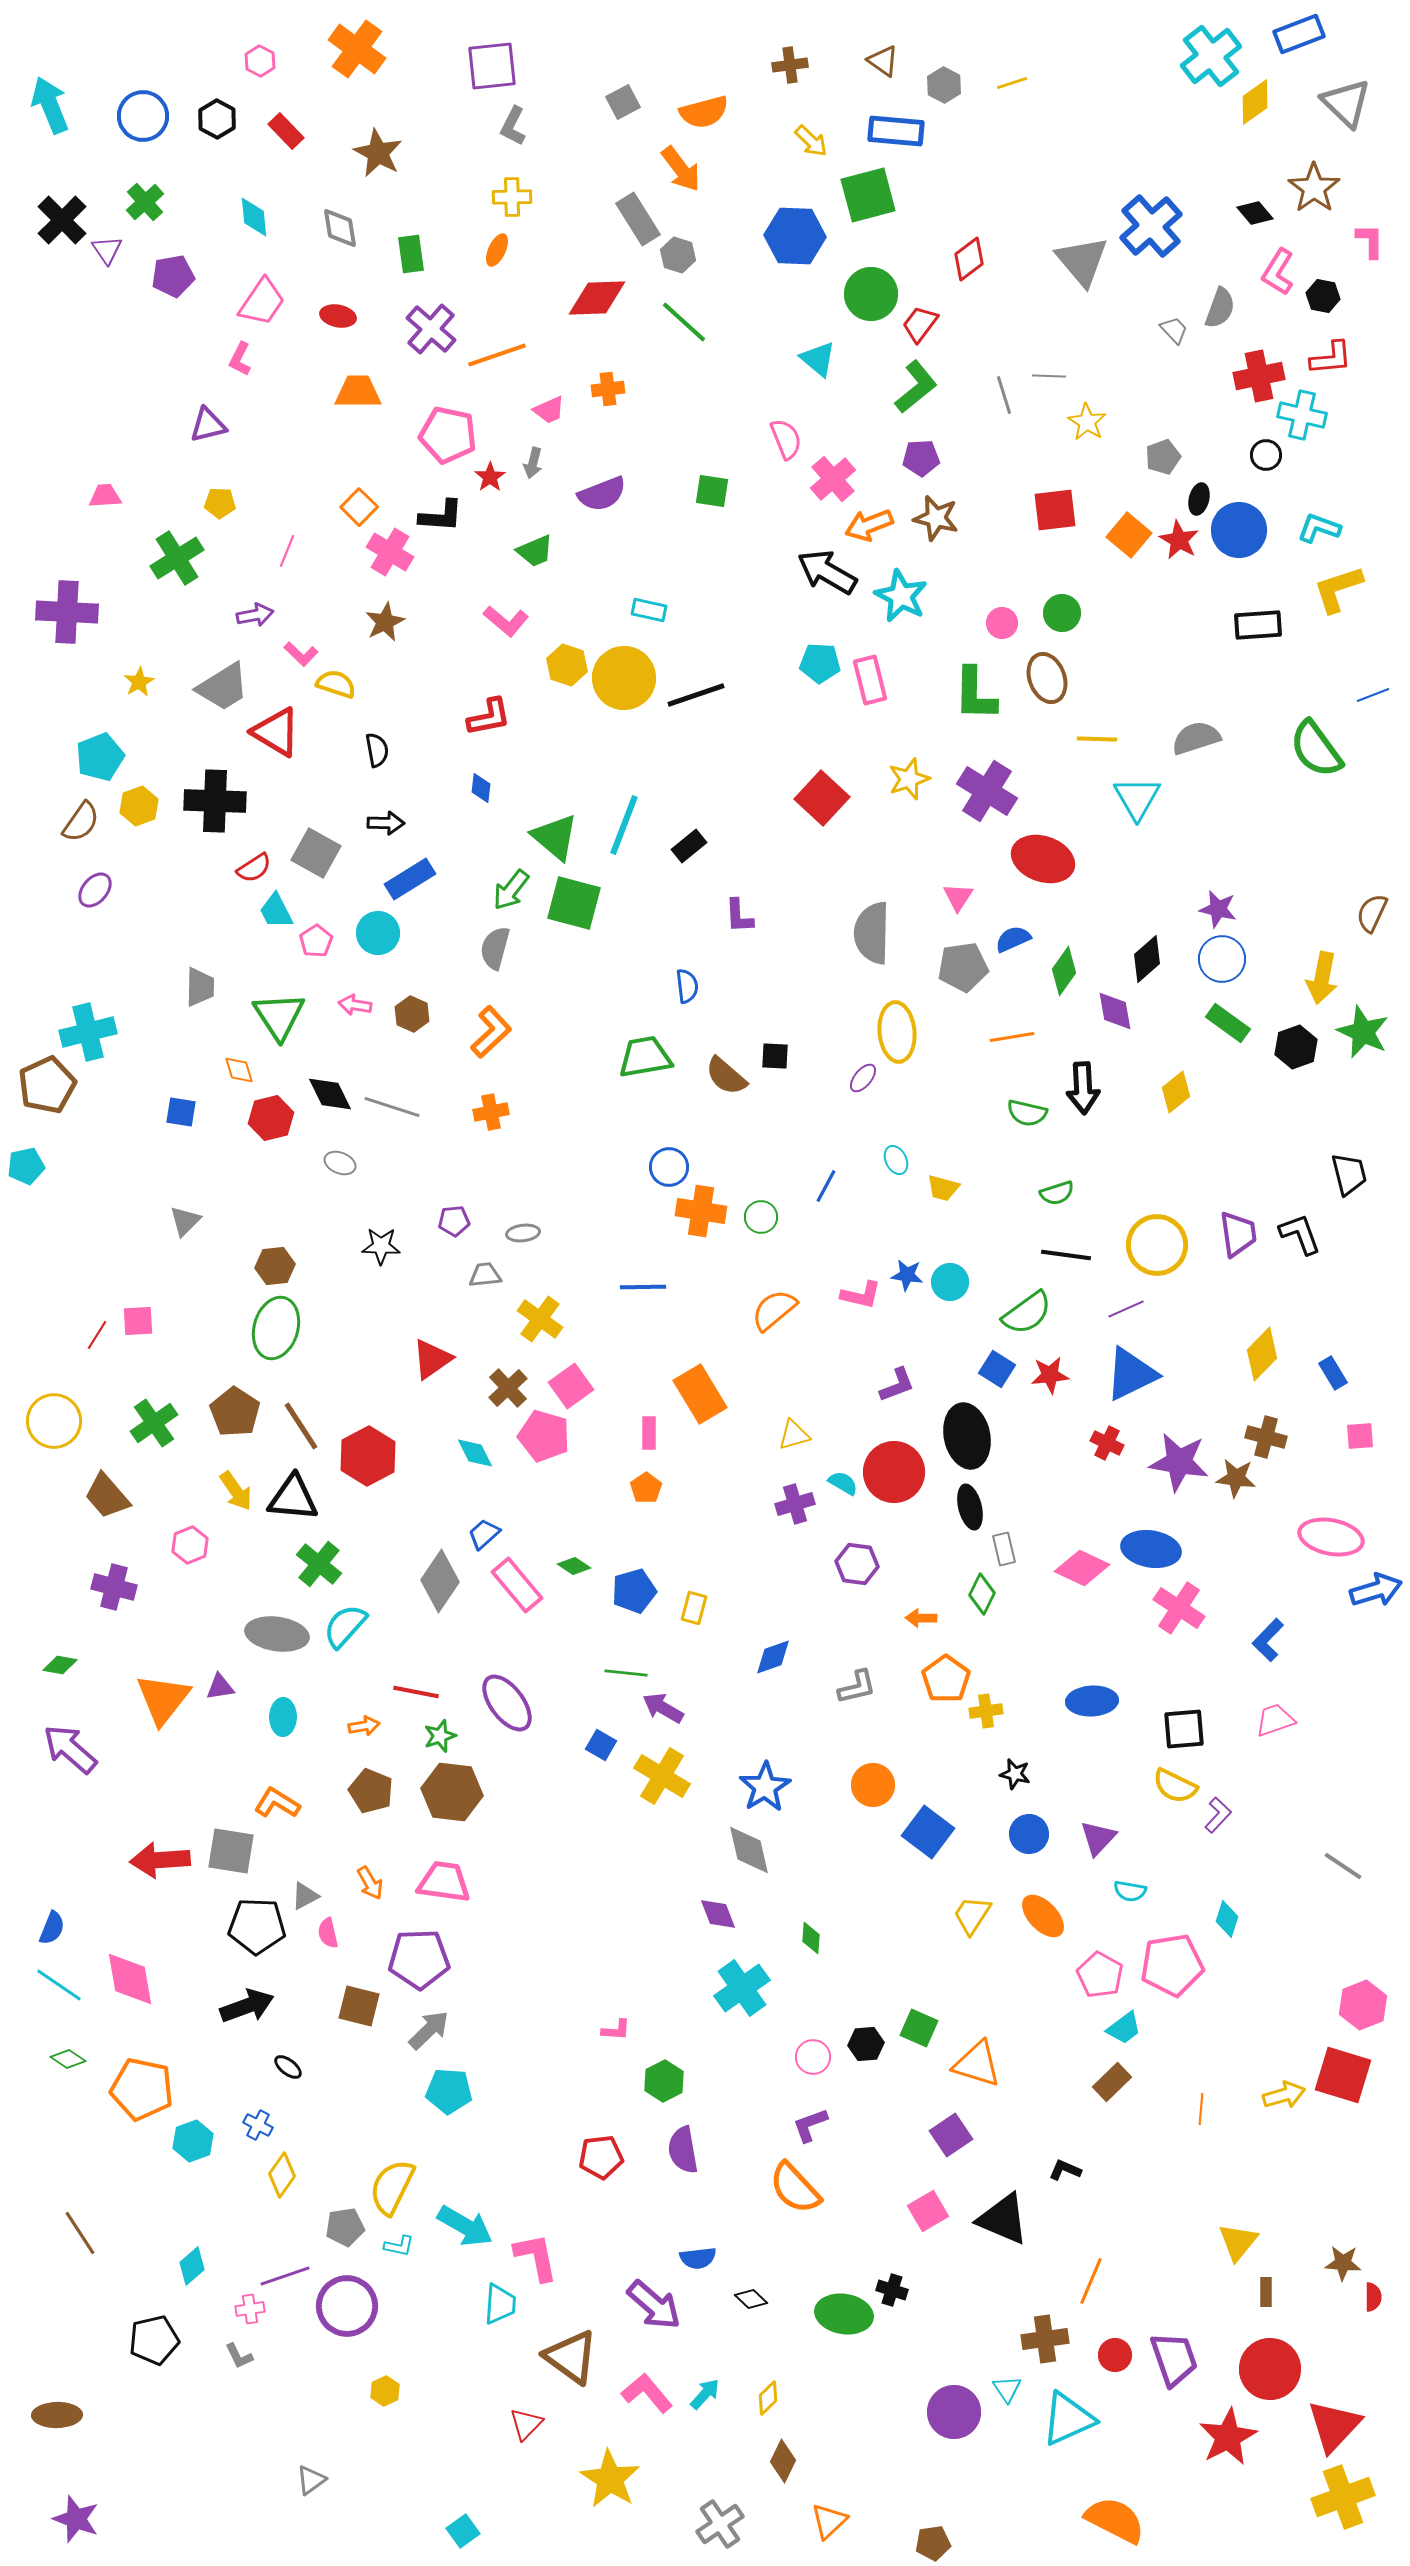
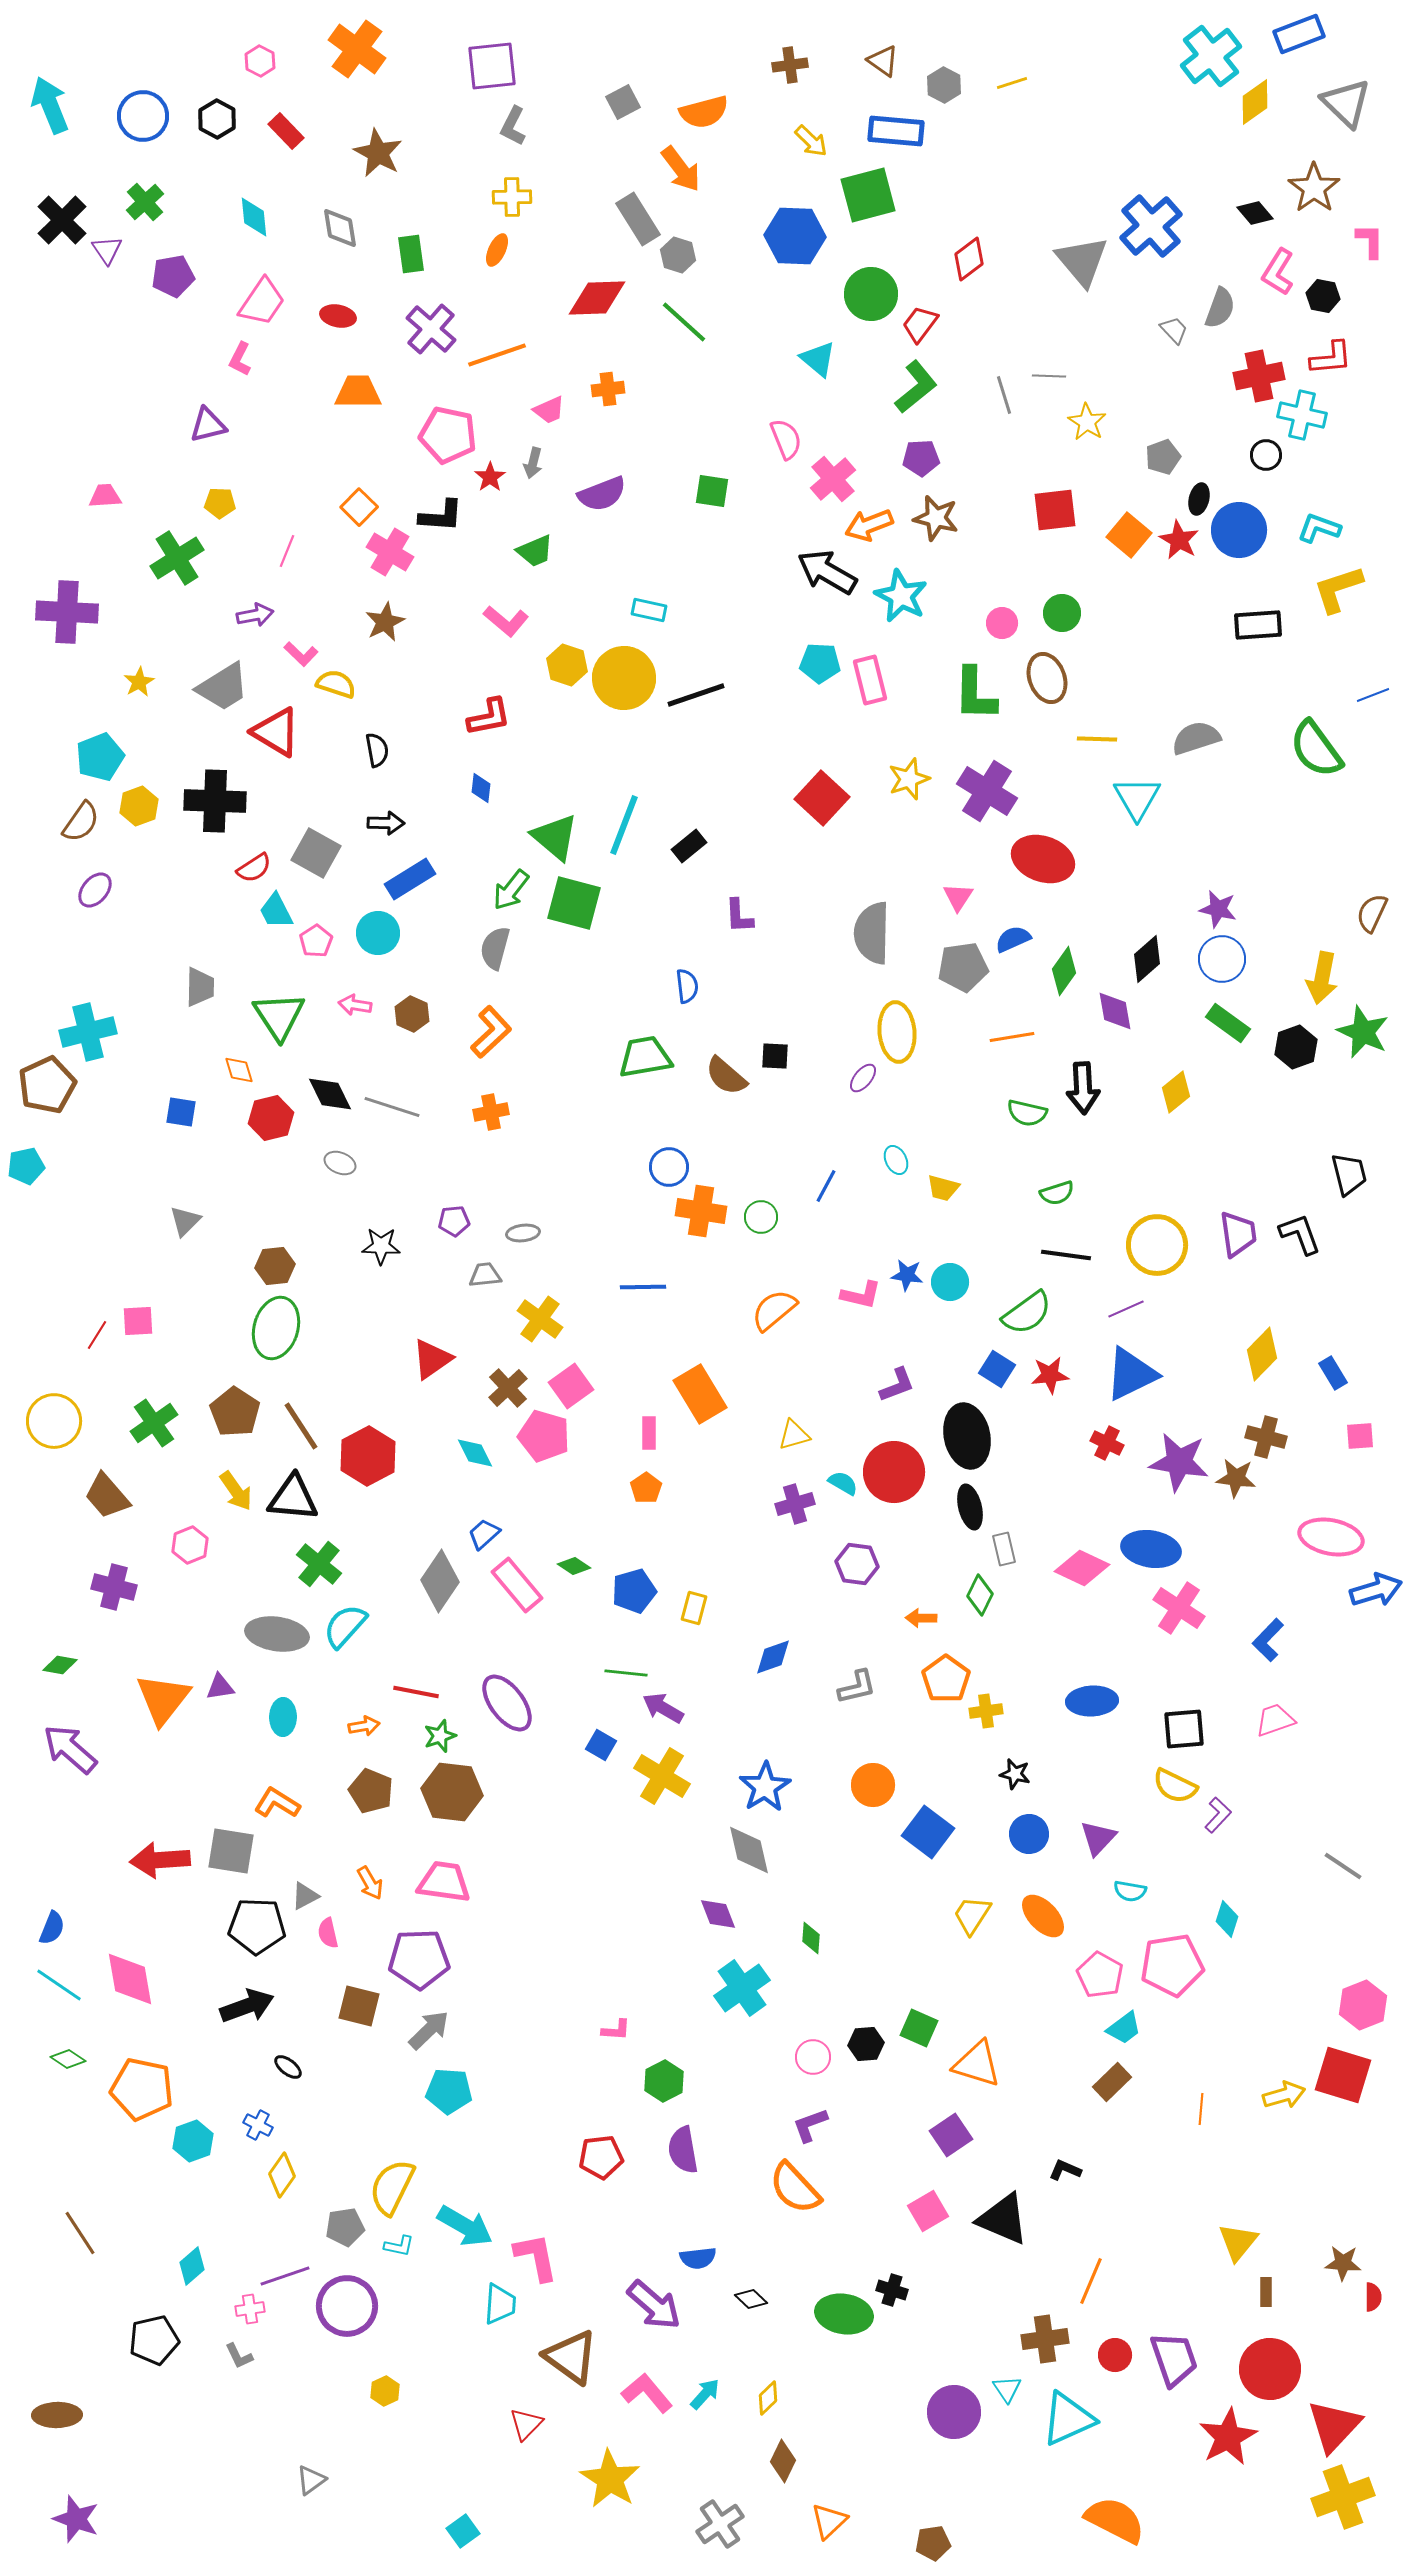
green diamond at (982, 1594): moved 2 px left, 1 px down
